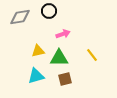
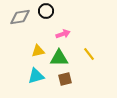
black circle: moved 3 px left
yellow line: moved 3 px left, 1 px up
